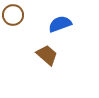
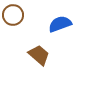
brown trapezoid: moved 8 px left
